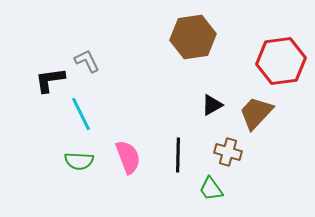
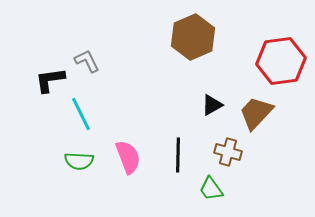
brown hexagon: rotated 15 degrees counterclockwise
